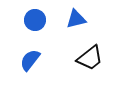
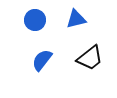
blue semicircle: moved 12 px right
